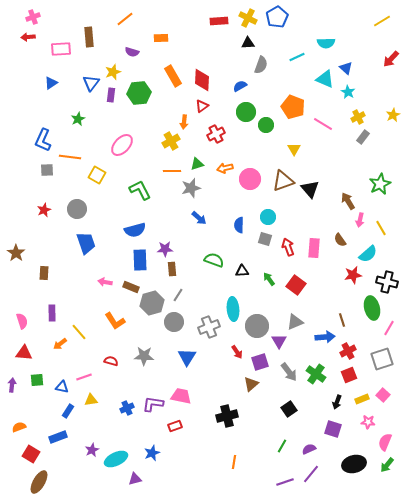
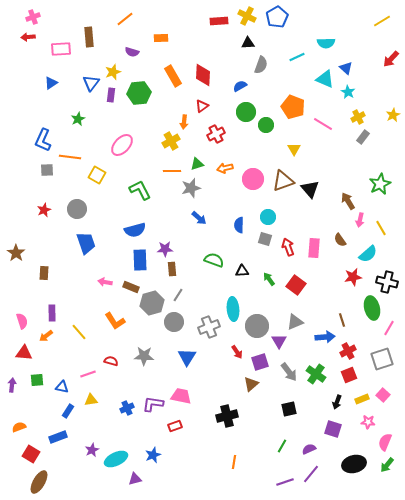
yellow cross at (248, 18): moved 1 px left, 2 px up
red diamond at (202, 80): moved 1 px right, 5 px up
pink circle at (250, 179): moved 3 px right
red star at (353, 275): moved 2 px down
orange arrow at (60, 344): moved 14 px left, 8 px up
pink line at (84, 377): moved 4 px right, 3 px up
black square at (289, 409): rotated 21 degrees clockwise
blue star at (152, 453): moved 1 px right, 2 px down
